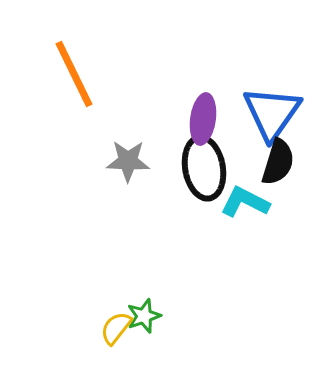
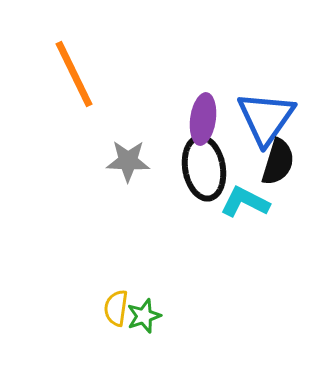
blue triangle: moved 6 px left, 5 px down
yellow semicircle: moved 20 px up; rotated 30 degrees counterclockwise
